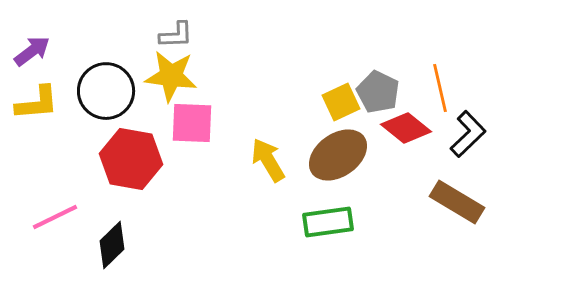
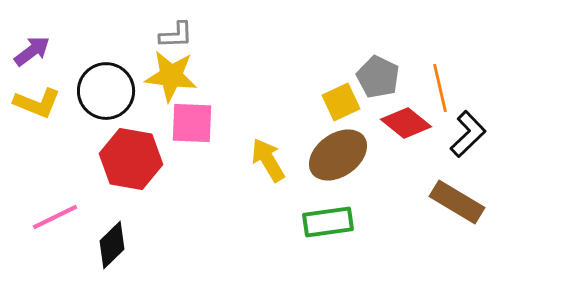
gray pentagon: moved 15 px up
yellow L-shape: rotated 27 degrees clockwise
red diamond: moved 5 px up
